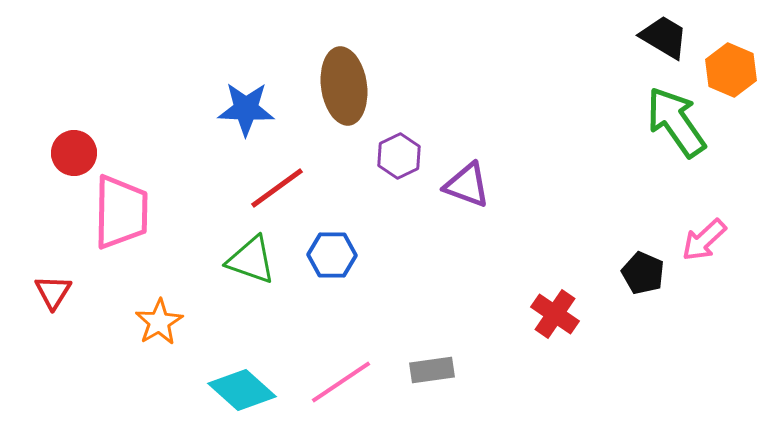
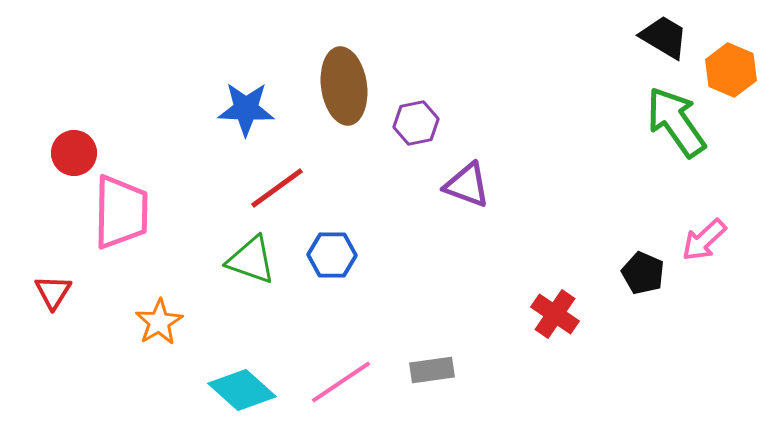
purple hexagon: moved 17 px right, 33 px up; rotated 15 degrees clockwise
